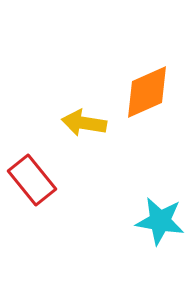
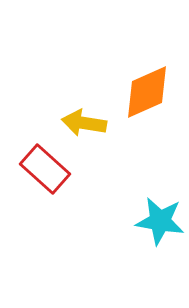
red rectangle: moved 13 px right, 11 px up; rotated 9 degrees counterclockwise
